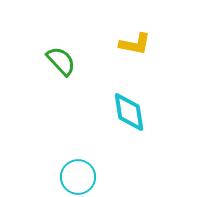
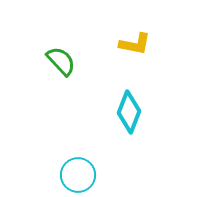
cyan diamond: rotated 30 degrees clockwise
cyan circle: moved 2 px up
